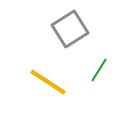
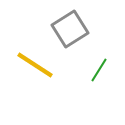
yellow line: moved 13 px left, 17 px up
